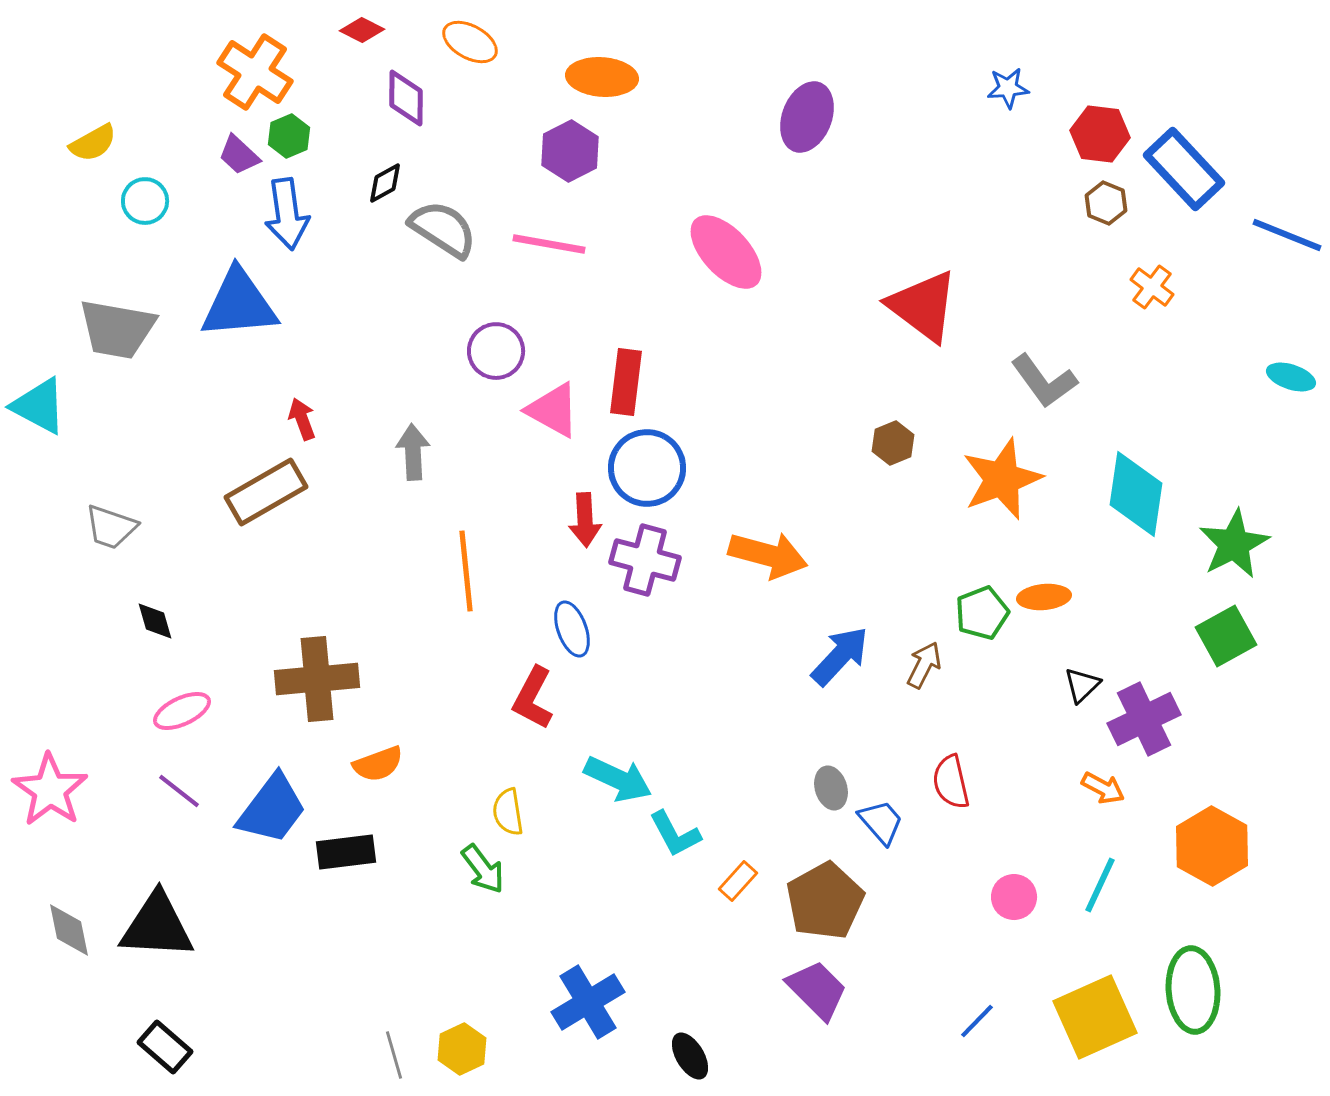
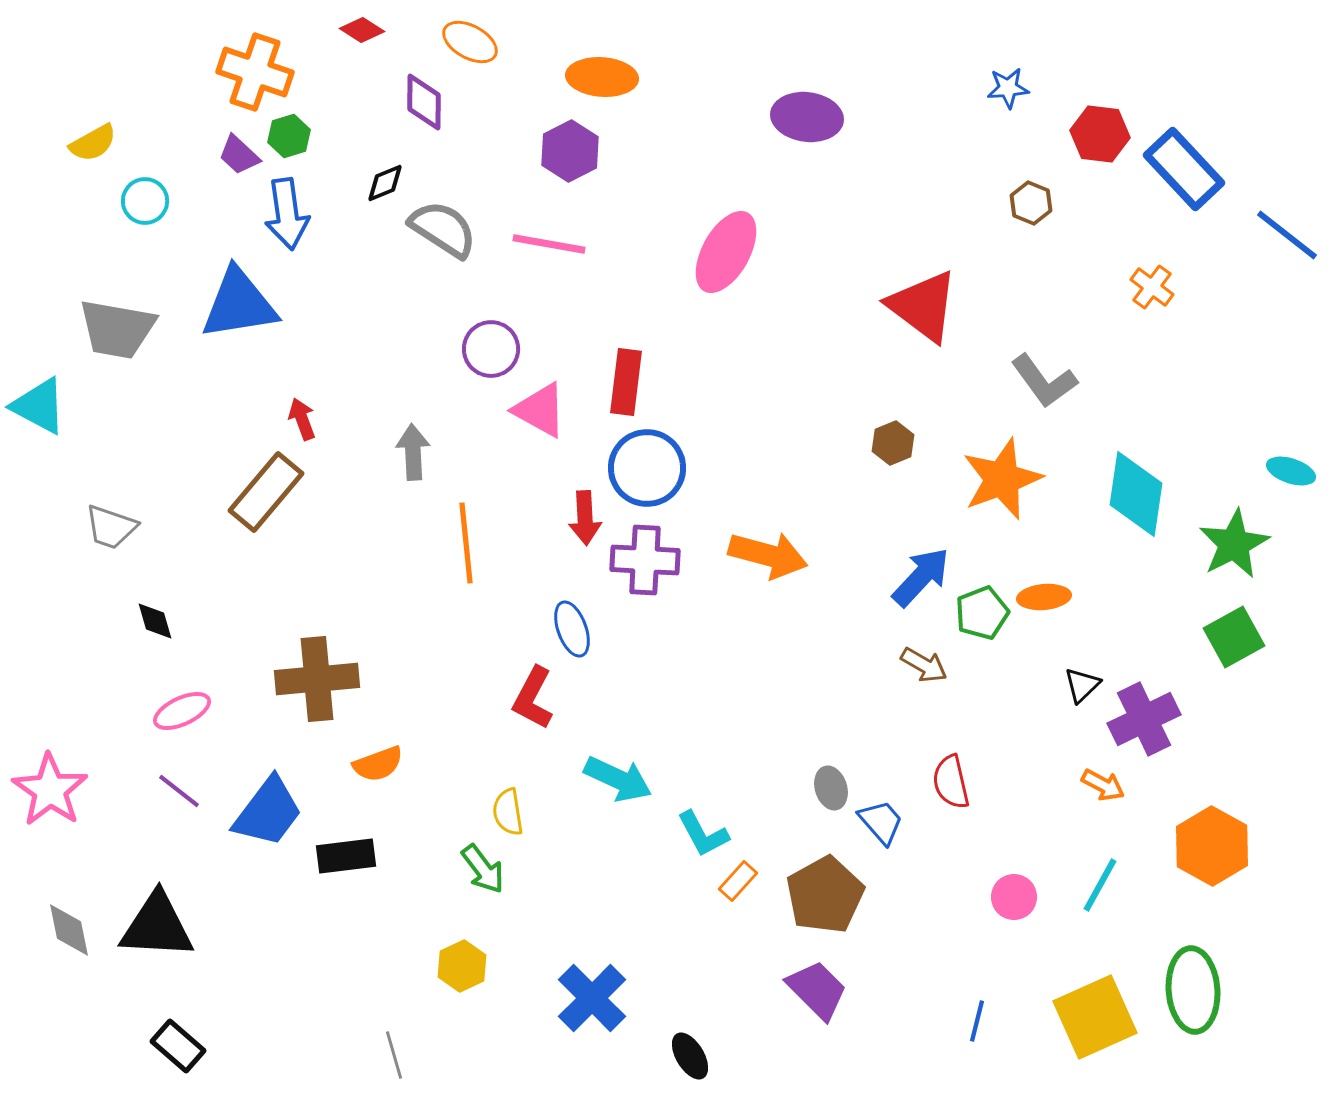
red diamond at (362, 30): rotated 6 degrees clockwise
orange cross at (255, 72): rotated 14 degrees counterclockwise
purple diamond at (406, 98): moved 18 px right, 4 px down
purple ellipse at (807, 117): rotated 76 degrees clockwise
green hexagon at (289, 136): rotated 6 degrees clockwise
black diamond at (385, 183): rotated 6 degrees clockwise
brown hexagon at (1106, 203): moved 75 px left
blue line at (1287, 235): rotated 16 degrees clockwise
pink ellipse at (726, 252): rotated 72 degrees clockwise
blue triangle at (239, 304): rotated 4 degrees counterclockwise
purple circle at (496, 351): moved 5 px left, 2 px up
cyan ellipse at (1291, 377): moved 94 px down
pink triangle at (553, 410): moved 13 px left
brown rectangle at (266, 492): rotated 20 degrees counterclockwise
red arrow at (585, 520): moved 2 px up
purple cross at (645, 560): rotated 12 degrees counterclockwise
orange line at (466, 571): moved 28 px up
green square at (1226, 636): moved 8 px right, 1 px down
blue arrow at (840, 656): moved 81 px right, 79 px up
brown arrow at (924, 665): rotated 93 degrees clockwise
orange arrow at (1103, 788): moved 3 px up
blue trapezoid at (272, 809): moved 4 px left, 3 px down
cyan L-shape at (675, 834): moved 28 px right
black rectangle at (346, 852): moved 4 px down
cyan line at (1100, 885): rotated 4 degrees clockwise
brown pentagon at (825, 901): moved 6 px up
blue cross at (588, 1002): moved 4 px right, 4 px up; rotated 14 degrees counterclockwise
blue line at (977, 1021): rotated 30 degrees counterclockwise
black rectangle at (165, 1047): moved 13 px right, 1 px up
yellow hexagon at (462, 1049): moved 83 px up
